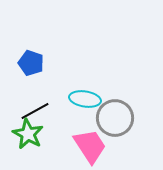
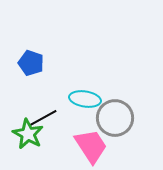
black line: moved 8 px right, 7 px down
pink trapezoid: moved 1 px right
